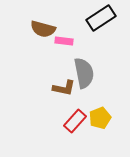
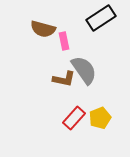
pink rectangle: rotated 72 degrees clockwise
gray semicircle: moved 3 px up; rotated 24 degrees counterclockwise
brown L-shape: moved 9 px up
red rectangle: moved 1 px left, 3 px up
